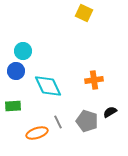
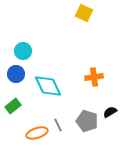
blue circle: moved 3 px down
orange cross: moved 3 px up
green rectangle: rotated 35 degrees counterclockwise
gray line: moved 3 px down
